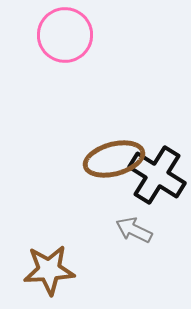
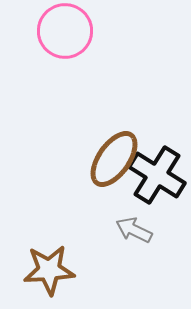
pink circle: moved 4 px up
brown ellipse: rotated 40 degrees counterclockwise
